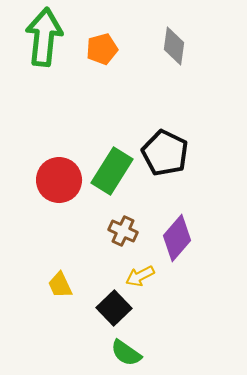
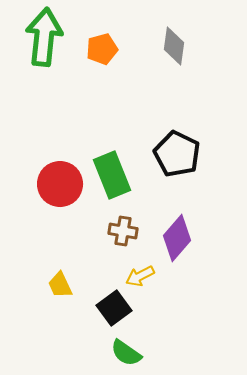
black pentagon: moved 12 px right, 1 px down
green rectangle: moved 4 px down; rotated 54 degrees counterclockwise
red circle: moved 1 px right, 4 px down
brown cross: rotated 16 degrees counterclockwise
black square: rotated 8 degrees clockwise
